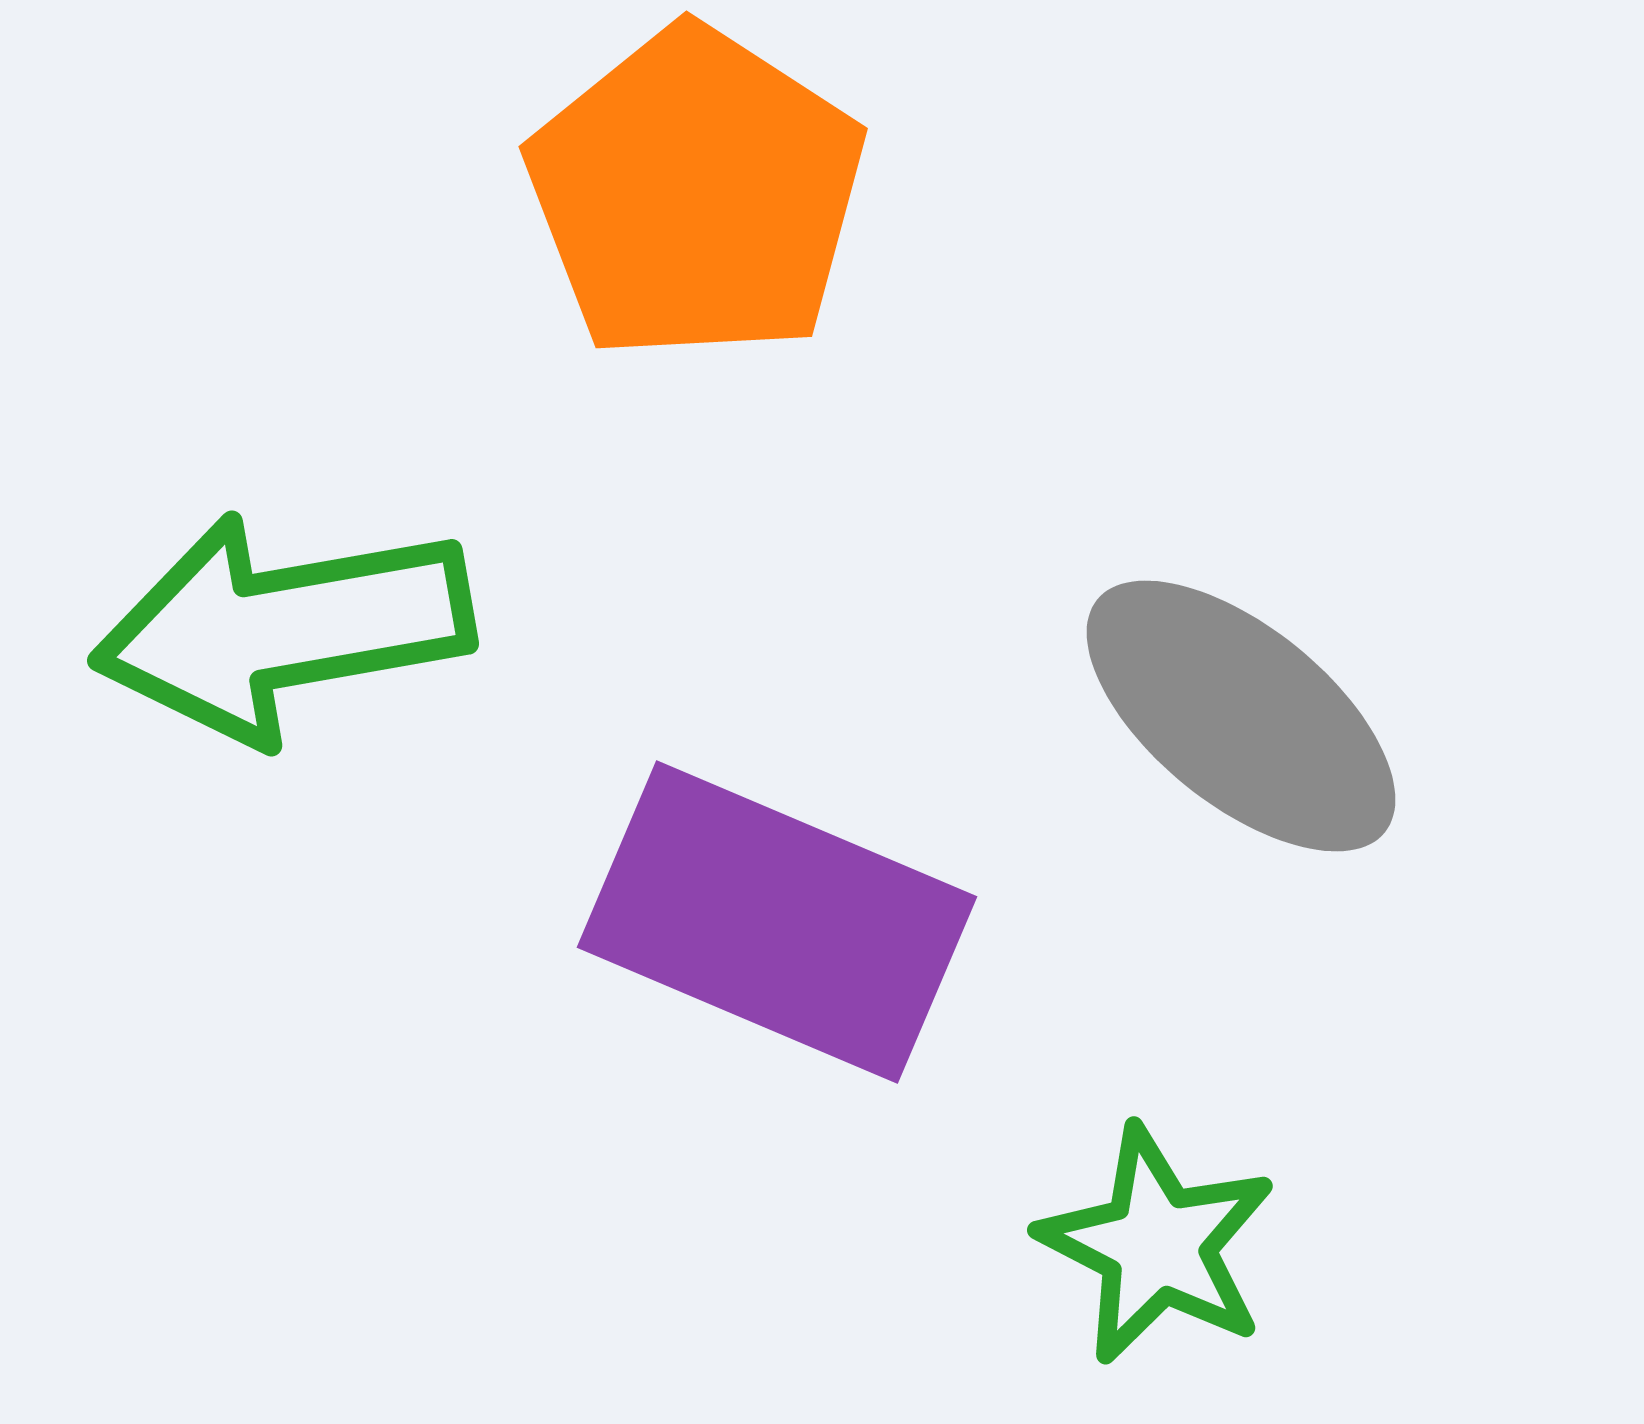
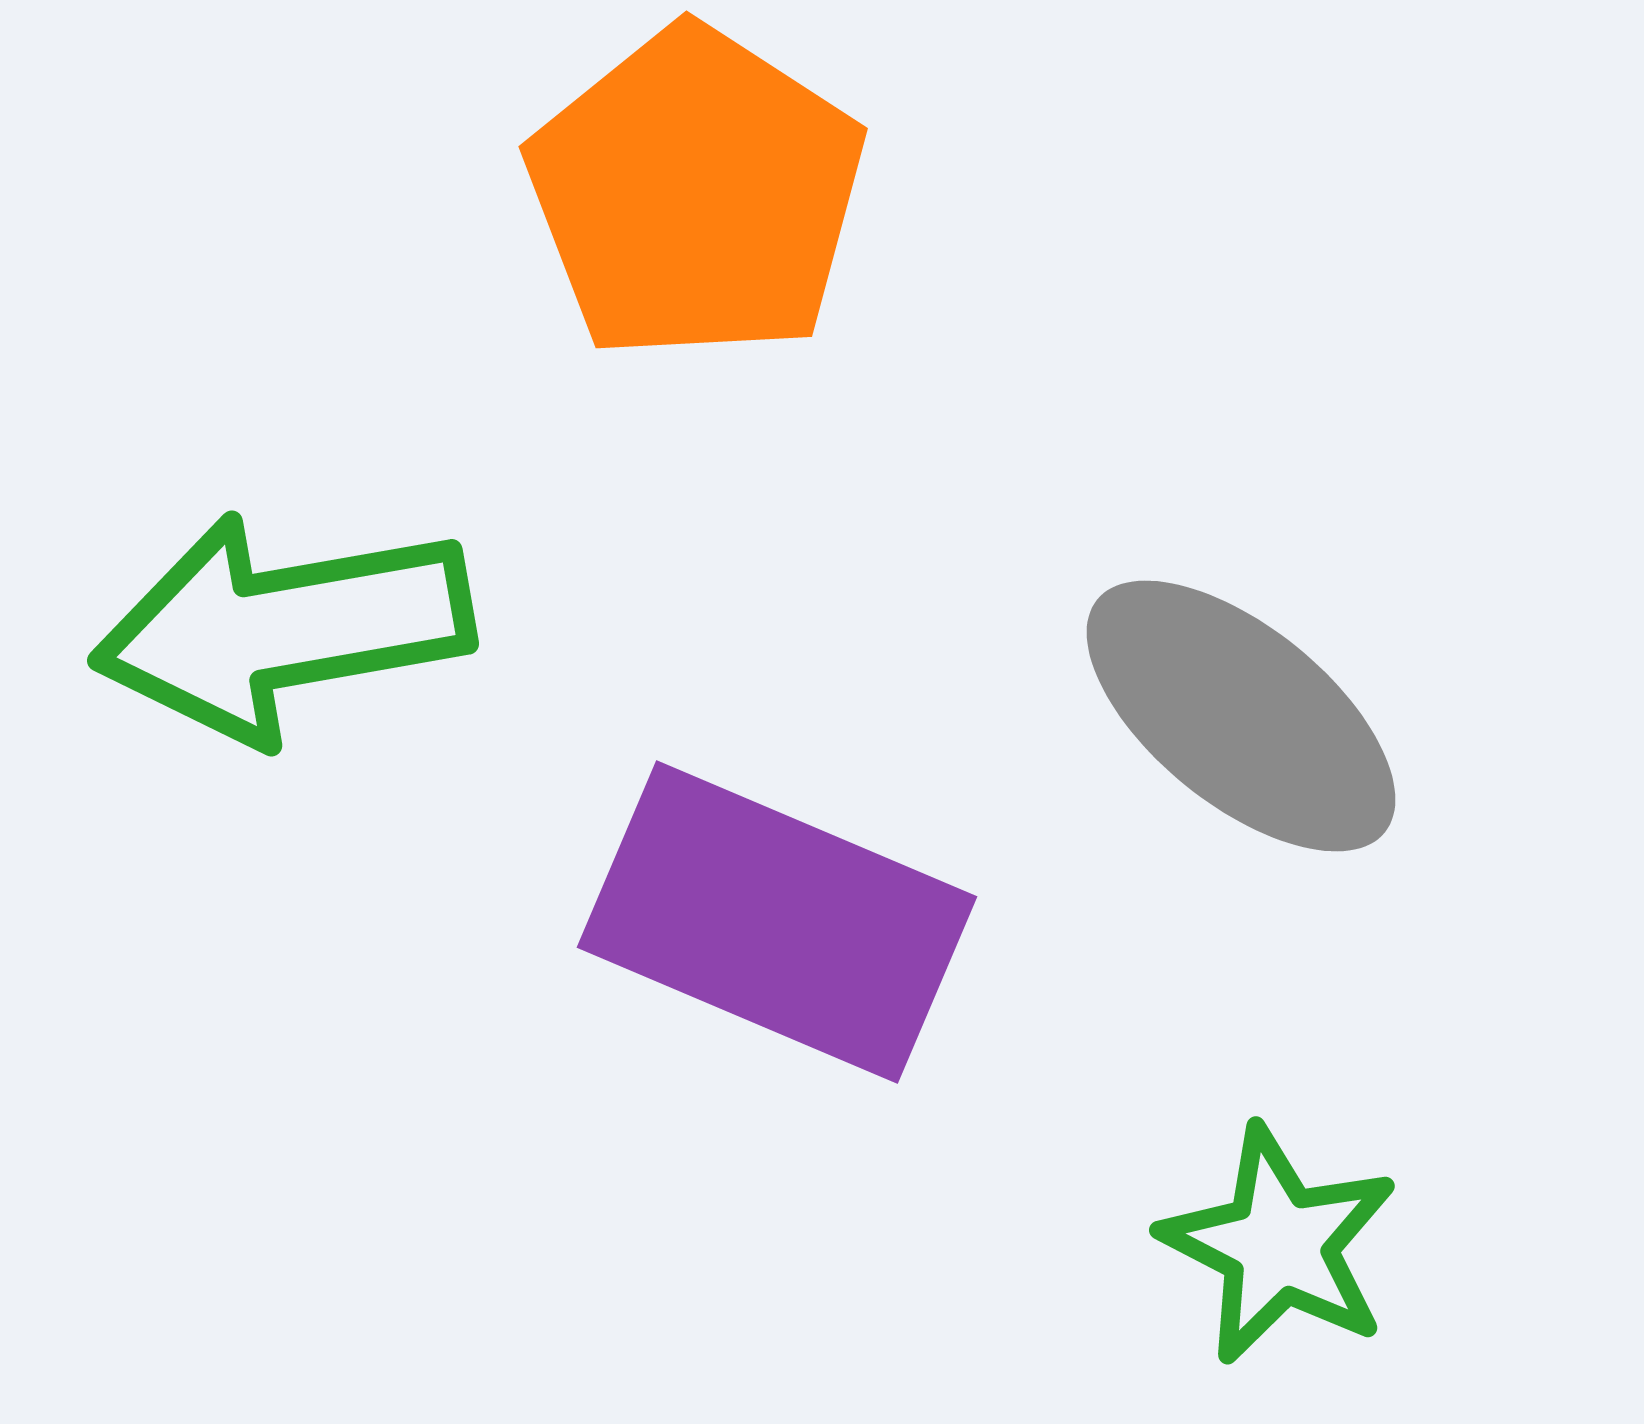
green star: moved 122 px right
